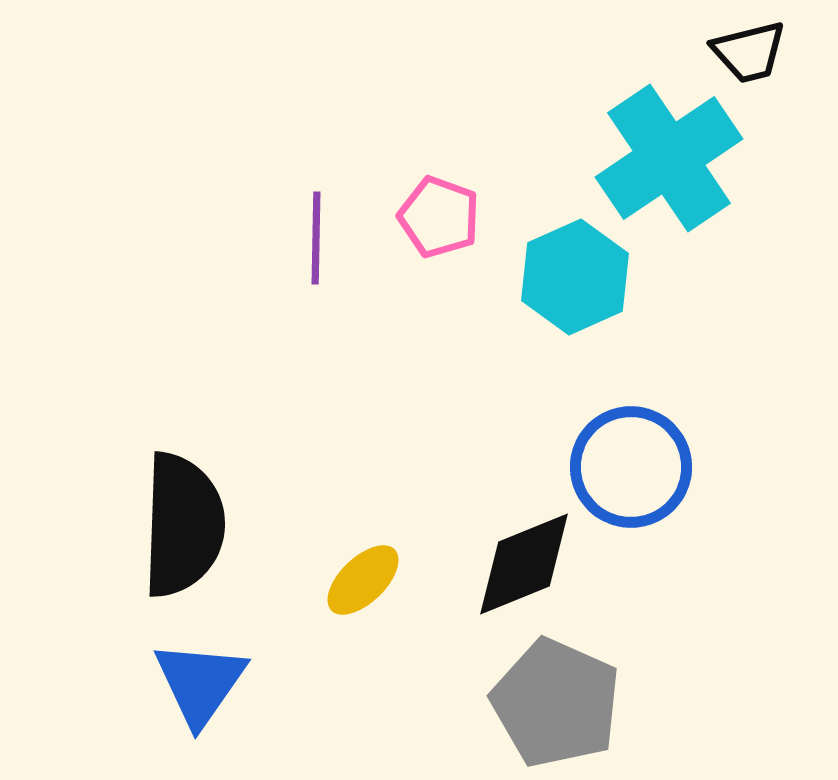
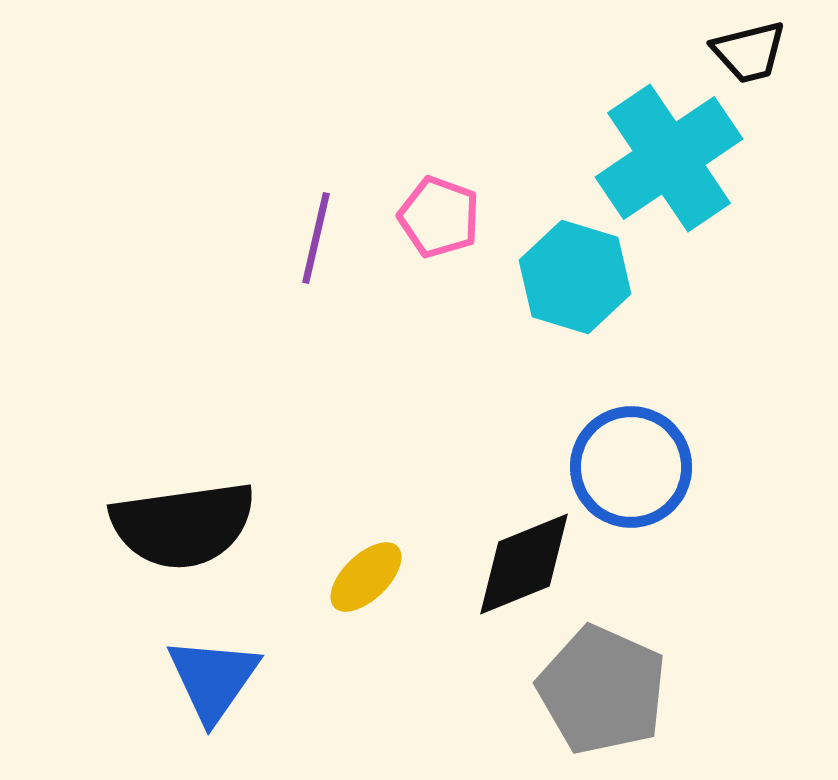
purple line: rotated 12 degrees clockwise
cyan hexagon: rotated 19 degrees counterclockwise
black semicircle: rotated 80 degrees clockwise
yellow ellipse: moved 3 px right, 3 px up
blue triangle: moved 13 px right, 4 px up
gray pentagon: moved 46 px right, 13 px up
